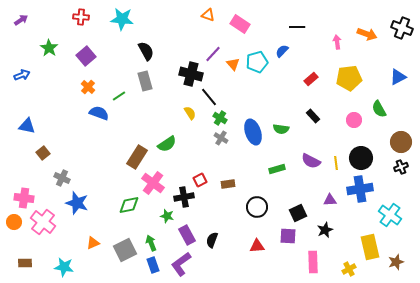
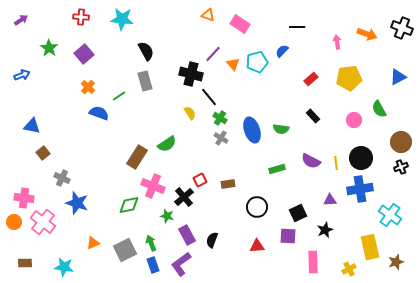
purple square at (86, 56): moved 2 px left, 2 px up
blue triangle at (27, 126): moved 5 px right
blue ellipse at (253, 132): moved 1 px left, 2 px up
pink cross at (153, 183): moved 3 px down; rotated 15 degrees counterclockwise
black cross at (184, 197): rotated 30 degrees counterclockwise
